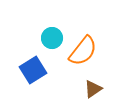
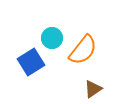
orange semicircle: moved 1 px up
blue square: moved 2 px left, 8 px up
